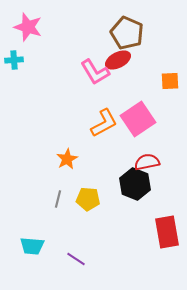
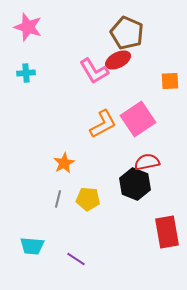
cyan cross: moved 12 px right, 13 px down
pink L-shape: moved 1 px left, 1 px up
orange L-shape: moved 1 px left, 1 px down
orange star: moved 3 px left, 4 px down
